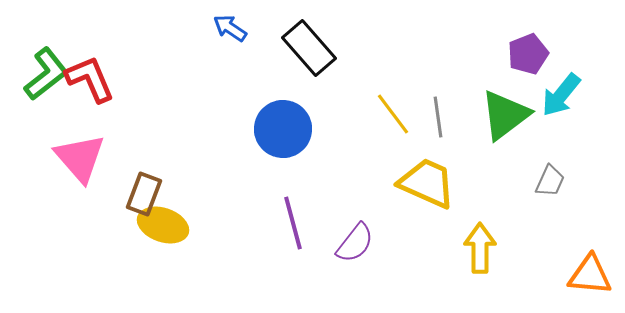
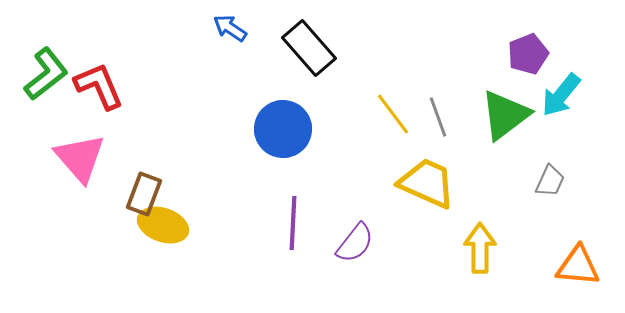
red L-shape: moved 9 px right, 7 px down
gray line: rotated 12 degrees counterclockwise
purple line: rotated 18 degrees clockwise
orange triangle: moved 12 px left, 9 px up
